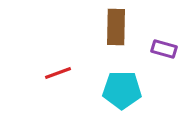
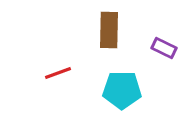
brown rectangle: moved 7 px left, 3 px down
purple rectangle: moved 1 px up; rotated 10 degrees clockwise
